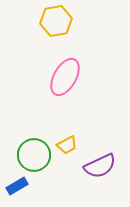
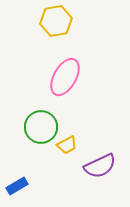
green circle: moved 7 px right, 28 px up
